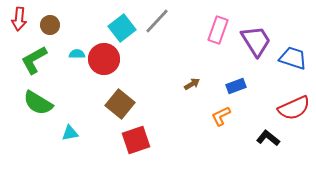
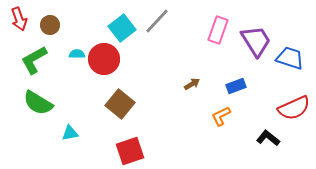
red arrow: rotated 25 degrees counterclockwise
blue trapezoid: moved 3 px left
red square: moved 6 px left, 11 px down
